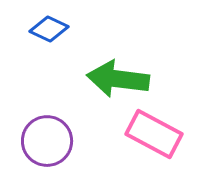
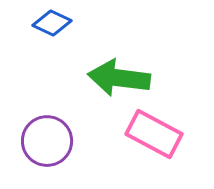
blue diamond: moved 3 px right, 6 px up
green arrow: moved 1 px right, 1 px up
